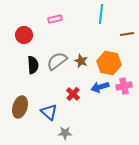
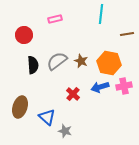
blue triangle: moved 2 px left, 5 px down
gray star: moved 2 px up; rotated 16 degrees clockwise
